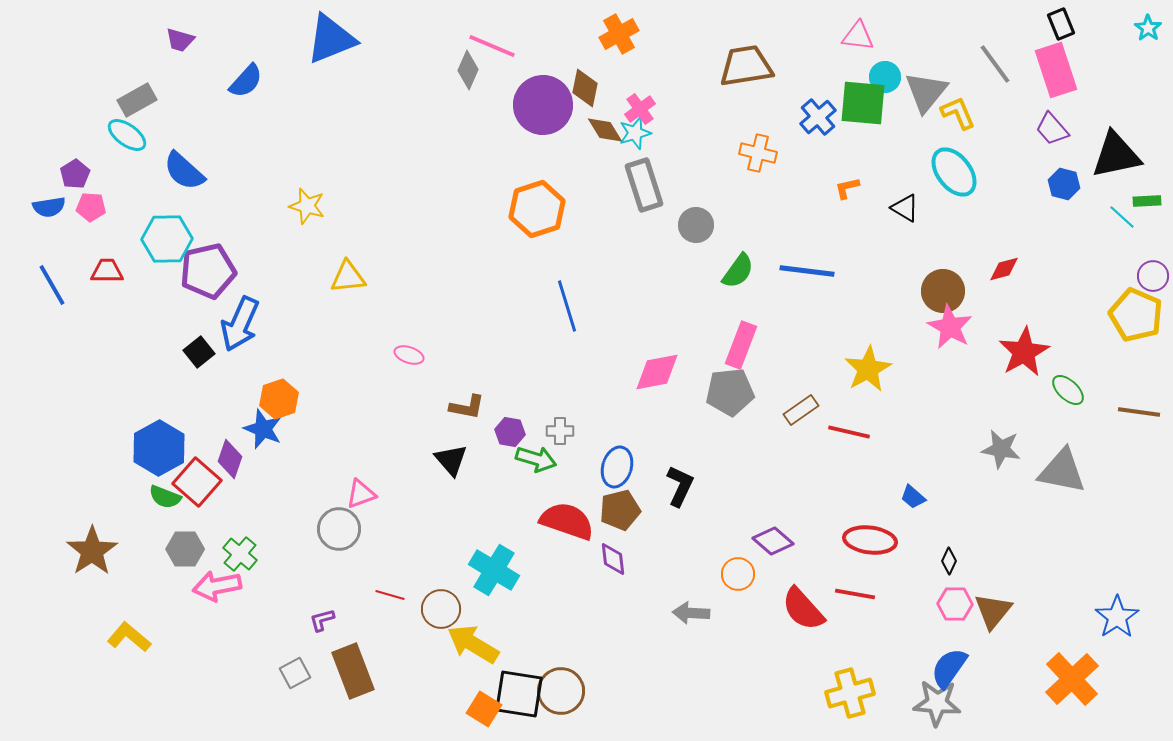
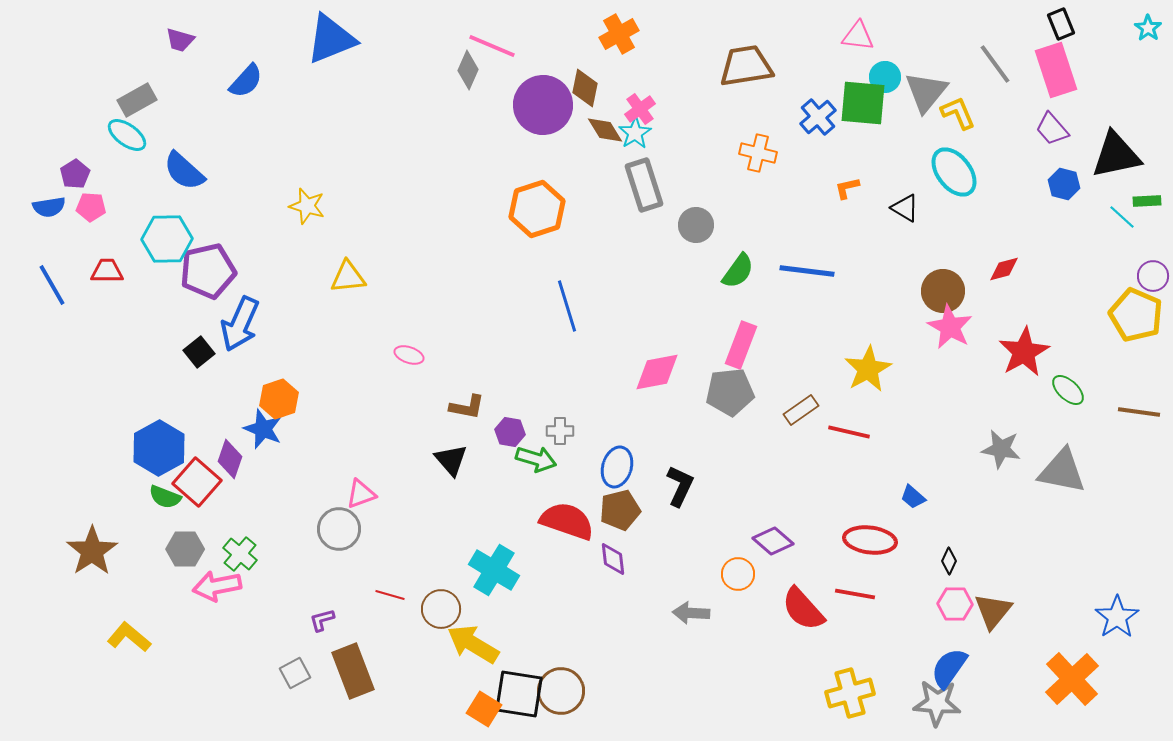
cyan star at (635, 133): rotated 16 degrees counterclockwise
